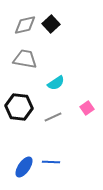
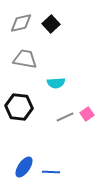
gray diamond: moved 4 px left, 2 px up
cyan semicircle: rotated 30 degrees clockwise
pink square: moved 6 px down
gray line: moved 12 px right
blue line: moved 10 px down
